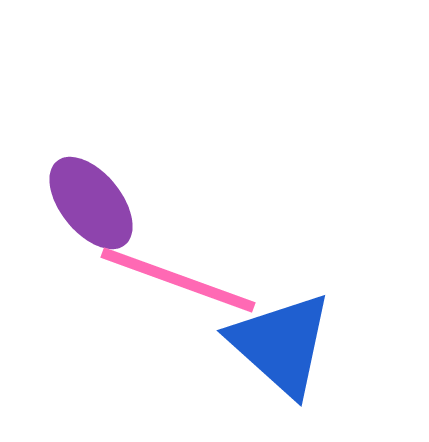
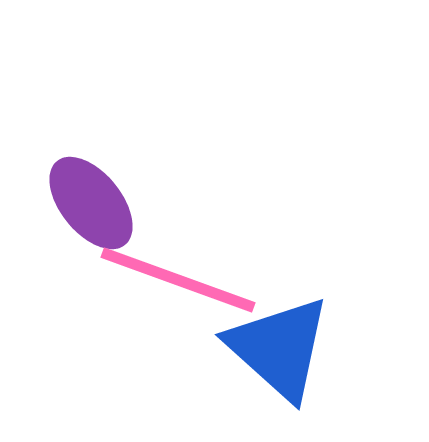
blue triangle: moved 2 px left, 4 px down
